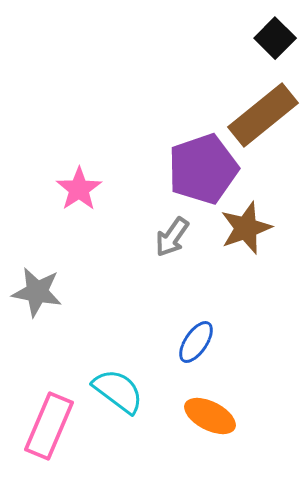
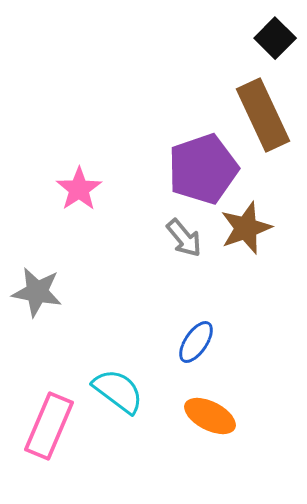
brown rectangle: rotated 76 degrees counterclockwise
gray arrow: moved 12 px right, 1 px down; rotated 75 degrees counterclockwise
